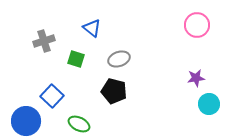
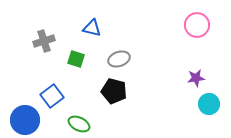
blue triangle: rotated 24 degrees counterclockwise
blue square: rotated 10 degrees clockwise
blue circle: moved 1 px left, 1 px up
